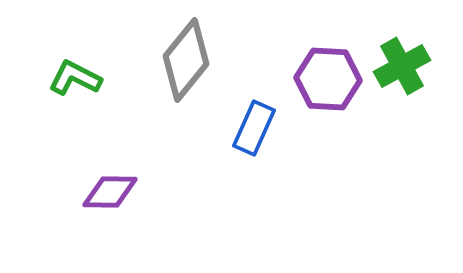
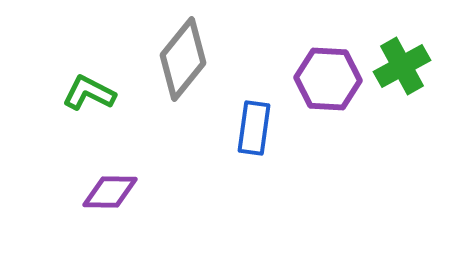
gray diamond: moved 3 px left, 1 px up
green L-shape: moved 14 px right, 15 px down
blue rectangle: rotated 16 degrees counterclockwise
